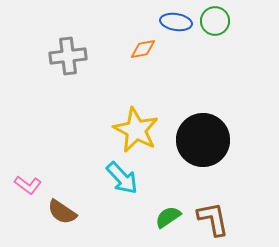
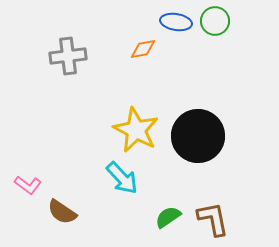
black circle: moved 5 px left, 4 px up
